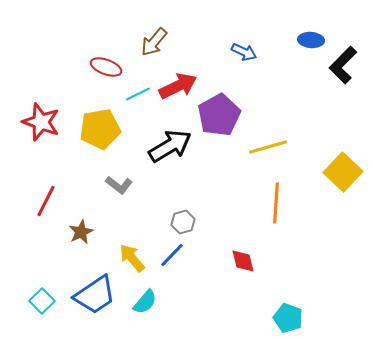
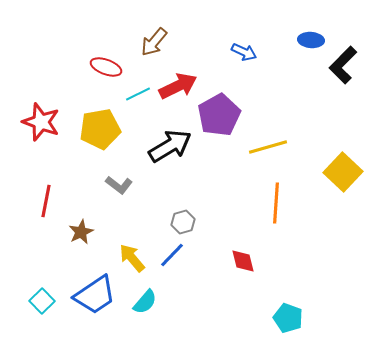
red line: rotated 16 degrees counterclockwise
